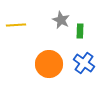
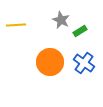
green rectangle: rotated 56 degrees clockwise
orange circle: moved 1 px right, 2 px up
